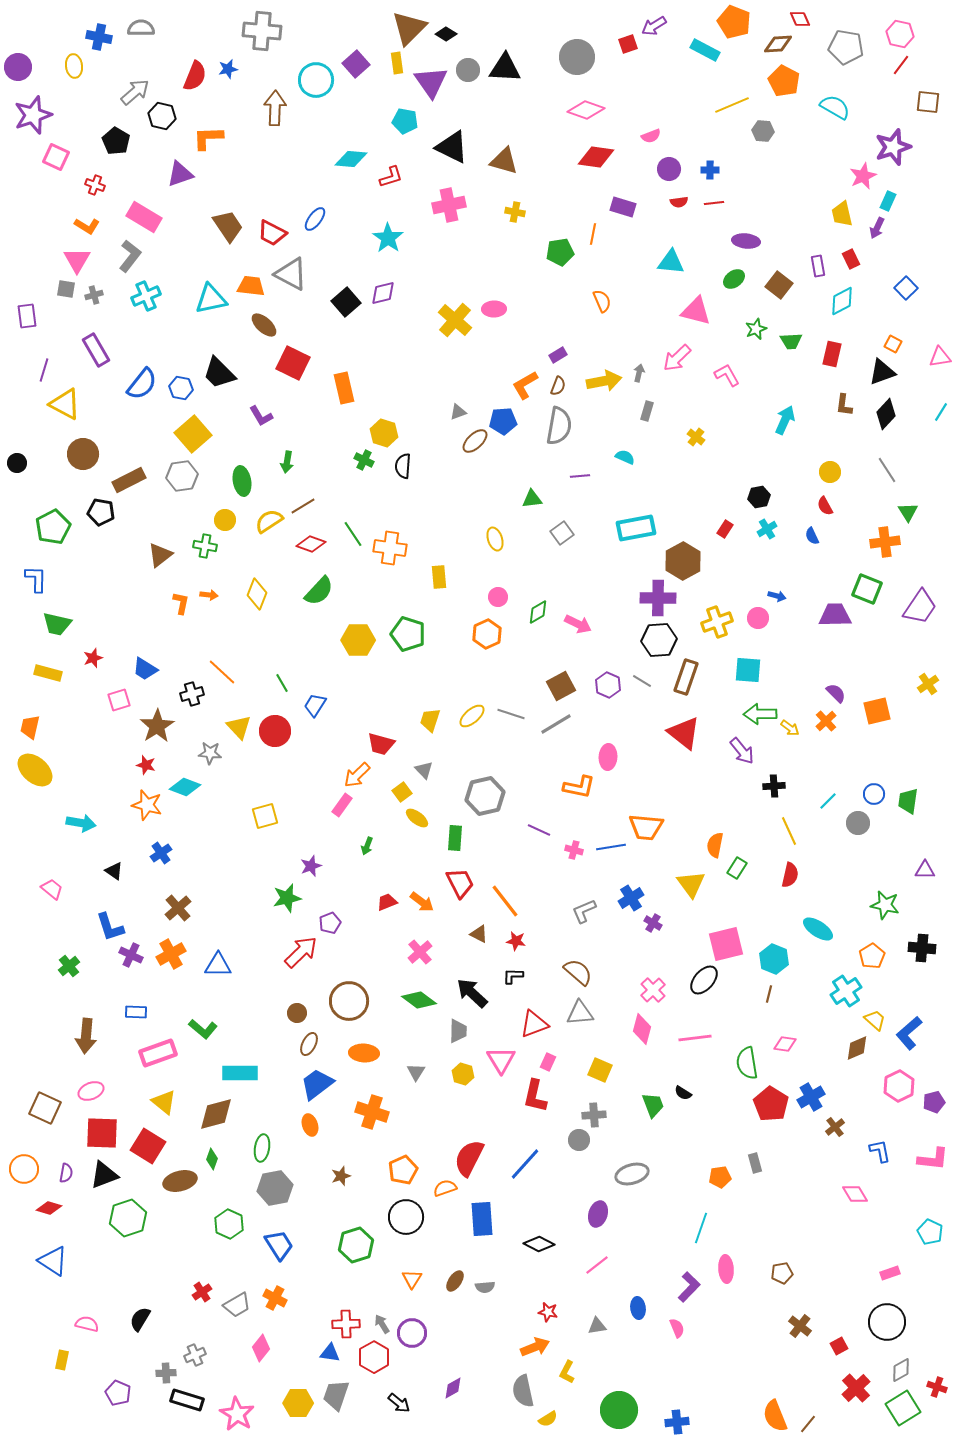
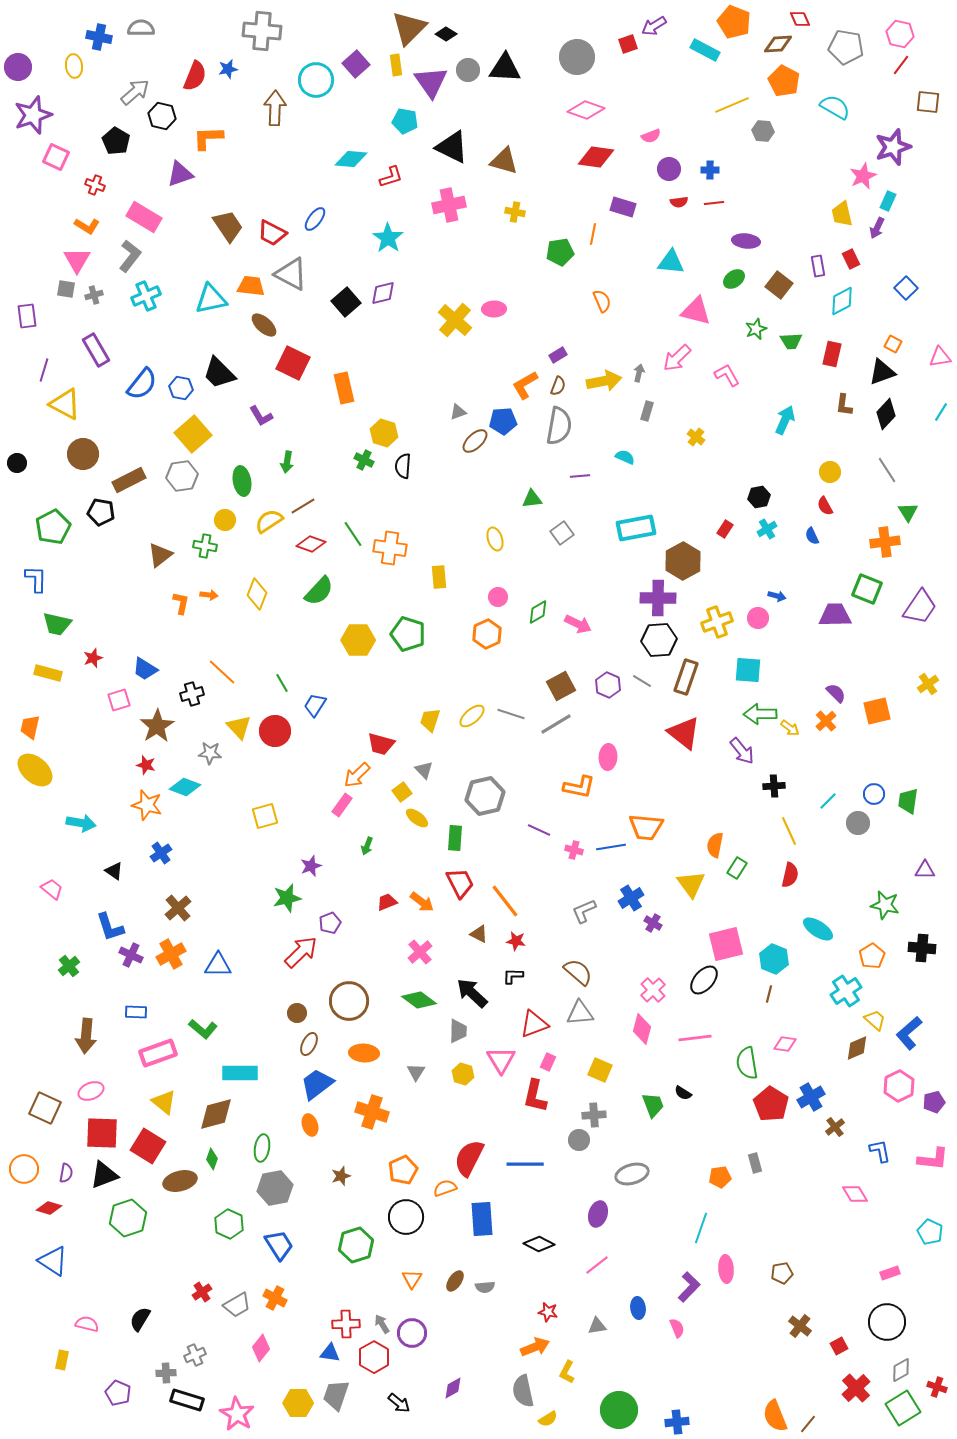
yellow rectangle at (397, 63): moved 1 px left, 2 px down
blue line at (525, 1164): rotated 48 degrees clockwise
